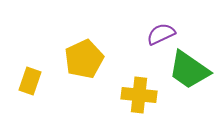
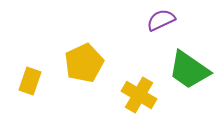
purple semicircle: moved 14 px up
yellow pentagon: moved 4 px down
yellow cross: rotated 24 degrees clockwise
